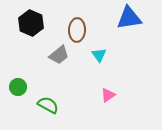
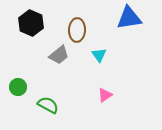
pink triangle: moved 3 px left
